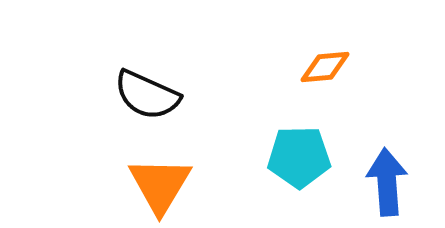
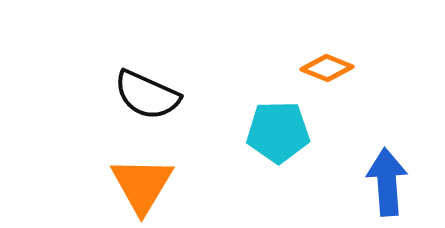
orange diamond: moved 2 px right, 1 px down; rotated 27 degrees clockwise
cyan pentagon: moved 21 px left, 25 px up
orange triangle: moved 18 px left
